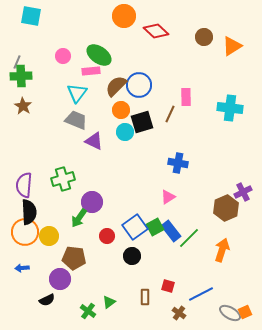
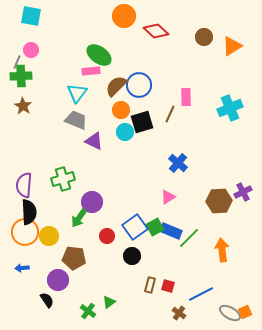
pink circle at (63, 56): moved 32 px left, 6 px up
cyan cross at (230, 108): rotated 30 degrees counterclockwise
blue cross at (178, 163): rotated 30 degrees clockwise
brown hexagon at (226, 208): moved 7 px left, 7 px up; rotated 20 degrees clockwise
blue rectangle at (171, 231): rotated 30 degrees counterclockwise
orange arrow at (222, 250): rotated 25 degrees counterclockwise
purple circle at (60, 279): moved 2 px left, 1 px down
brown rectangle at (145, 297): moved 5 px right, 12 px up; rotated 14 degrees clockwise
black semicircle at (47, 300): rotated 98 degrees counterclockwise
